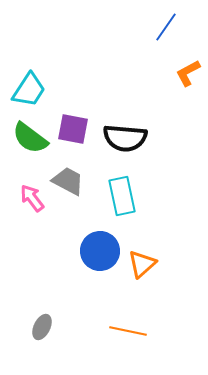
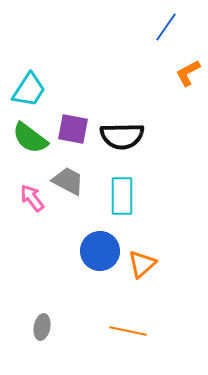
black semicircle: moved 3 px left, 2 px up; rotated 6 degrees counterclockwise
cyan rectangle: rotated 12 degrees clockwise
gray ellipse: rotated 15 degrees counterclockwise
